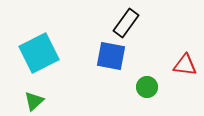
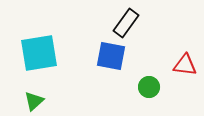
cyan square: rotated 18 degrees clockwise
green circle: moved 2 px right
